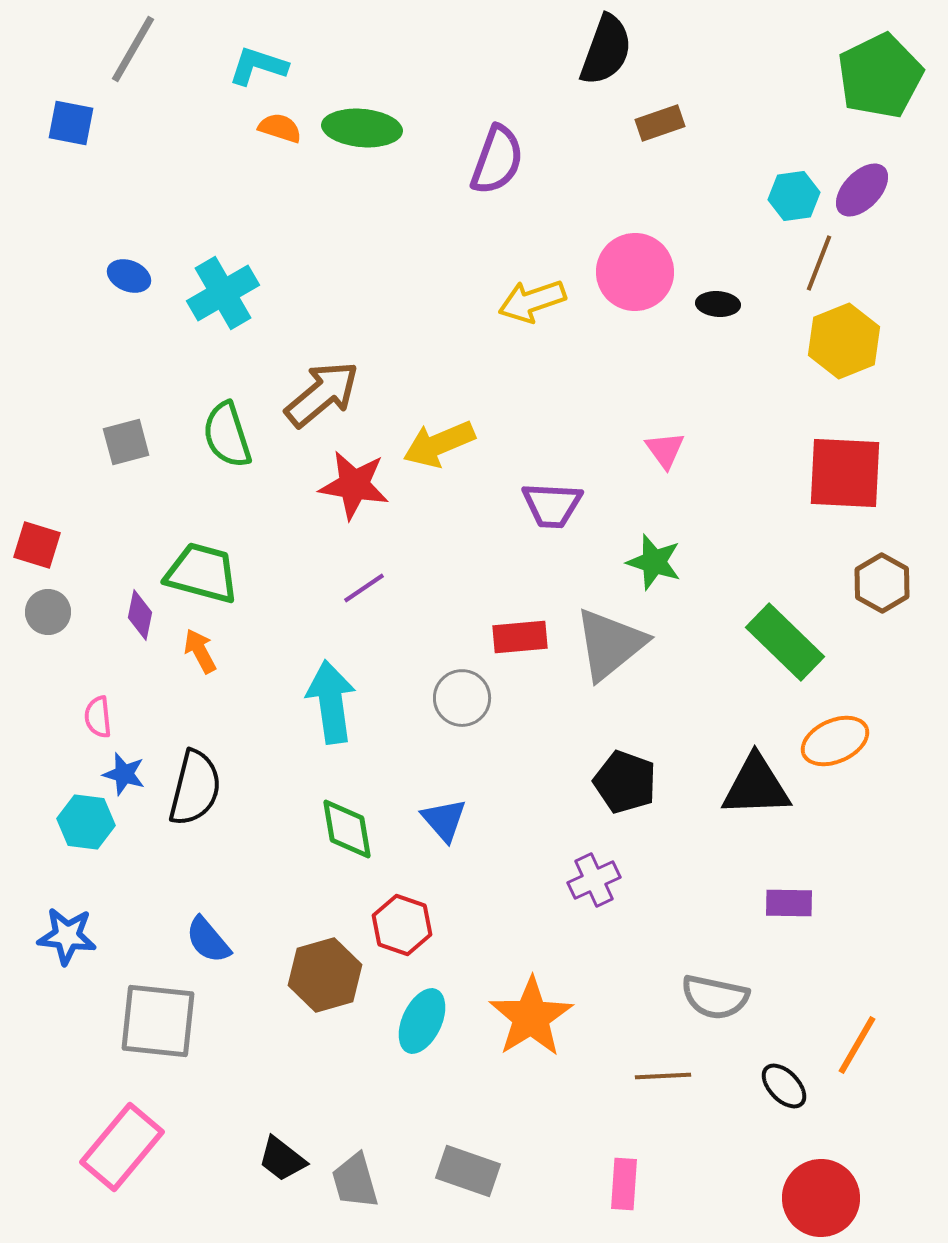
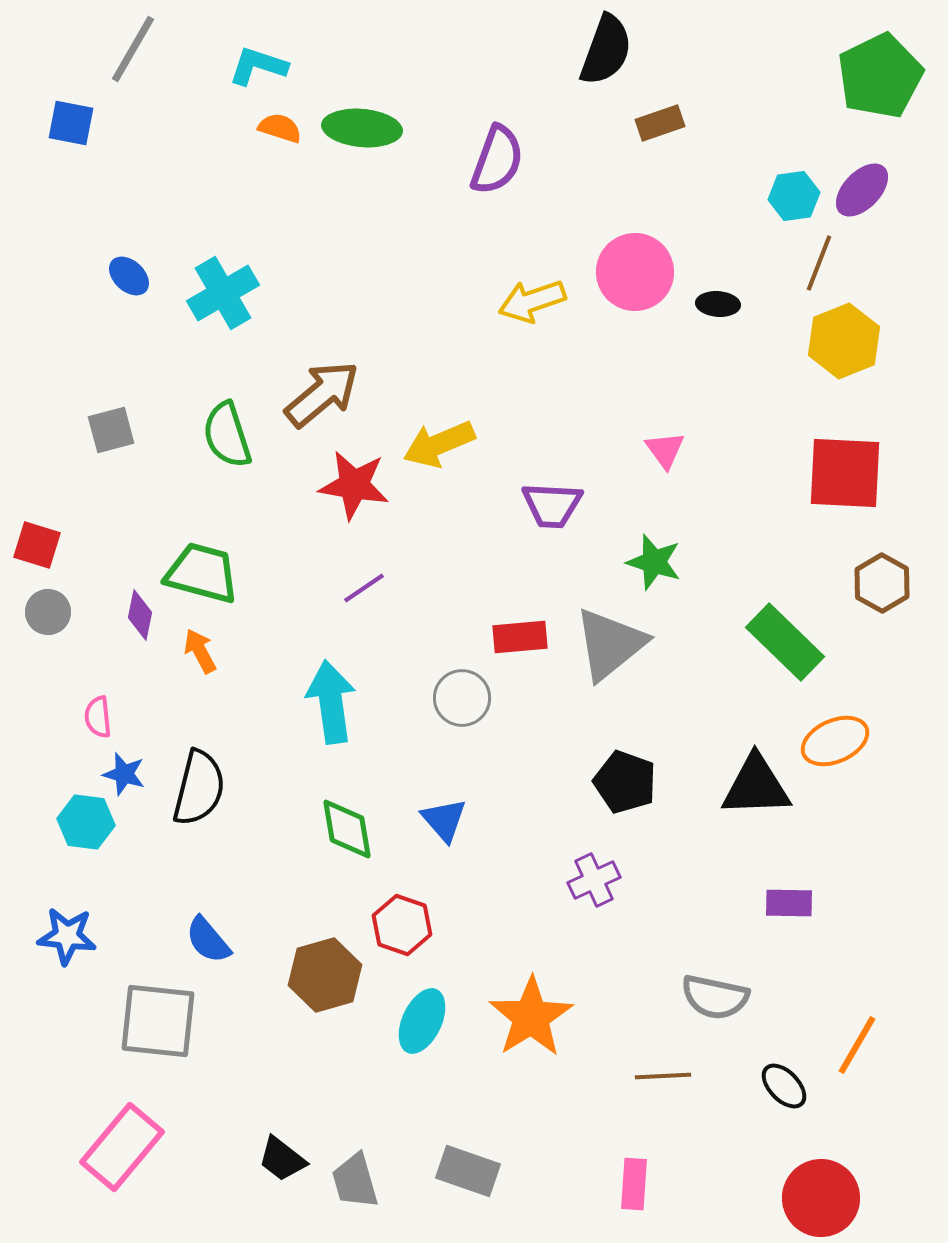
blue ellipse at (129, 276): rotated 21 degrees clockwise
gray square at (126, 442): moved 15 px left, 12 px up
black semicircle at (195, 788): moved 4 px right
pink rectangle at (624, 1184): moved 10 px right
